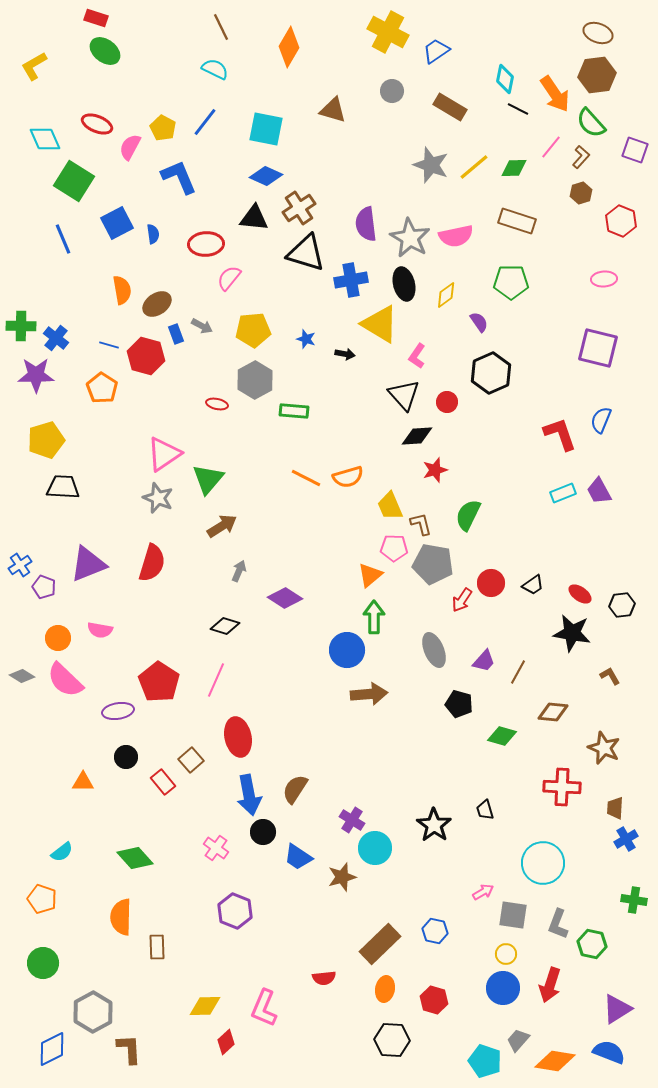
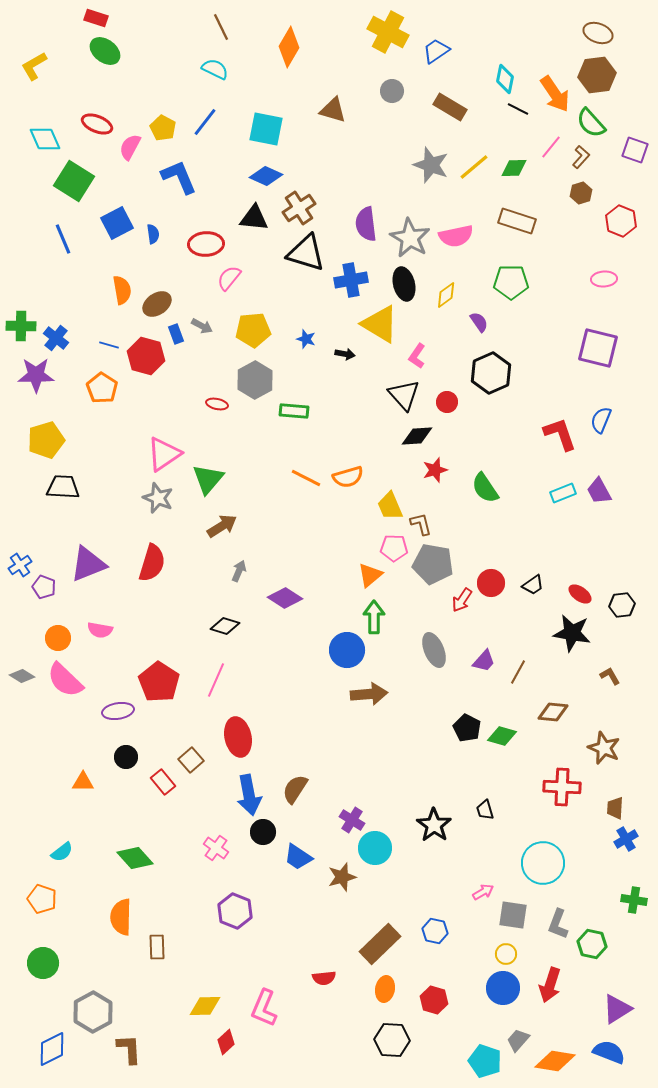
green semicircle at (468, 515): moved 17 px right, 27 px up; rotated 60 degrees counterclockwise
black pentagon at (459, 704): moved 8 px right, 24 px down; rotated 12 degrees clockwise
